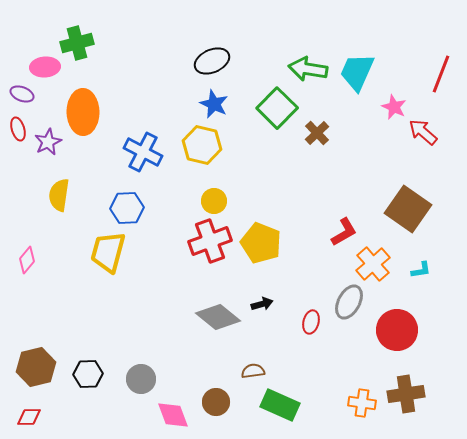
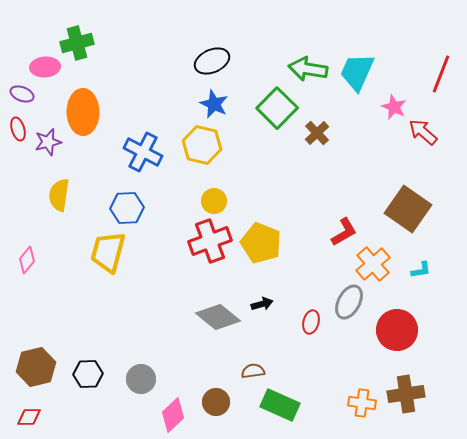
purple star at (48, 142): rotated 12 degrees clockwise
pink diamond at (173, 415): rotated 68 degrees clockwise
